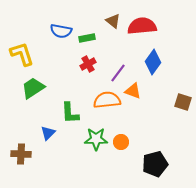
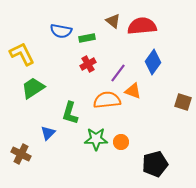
yellow L-shape: rotated 8 degrees counterclockwise
green L-shape: rotated 20 degrees clockwise
brown cross: rotated 24 degrees clockwise
